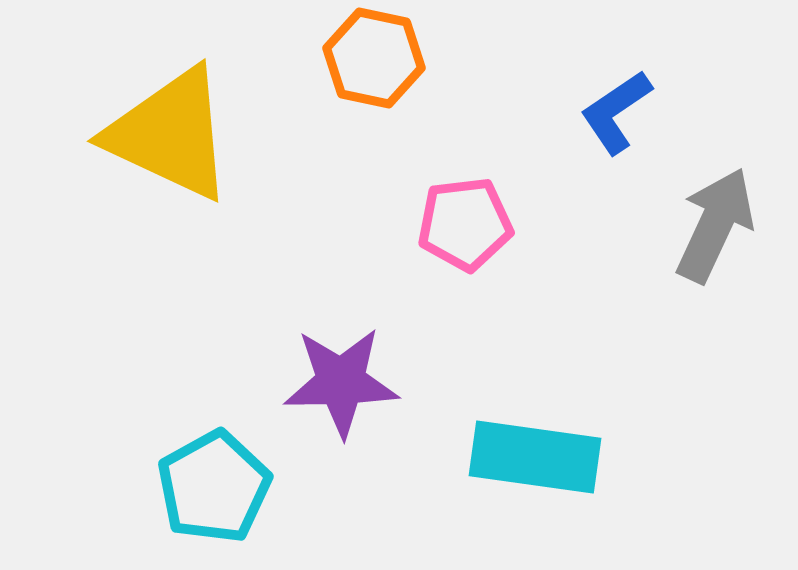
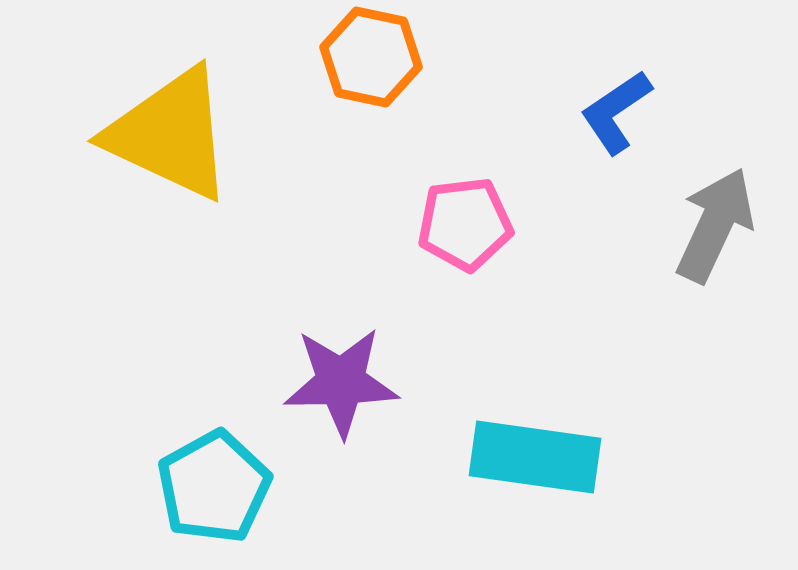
orange hexagon: moved 3 px left, 1 px up
